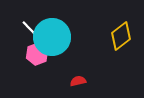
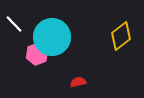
white line: moved 16 px left, 5 px up
red semicircle: moved 1 px down
